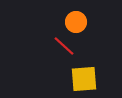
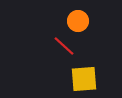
orange circle: moved 2 px right, 1 px up
